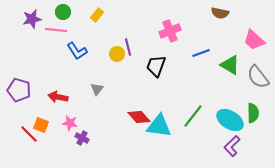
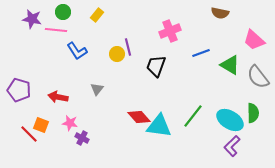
purple star: rotated 24 degrees clockwise
